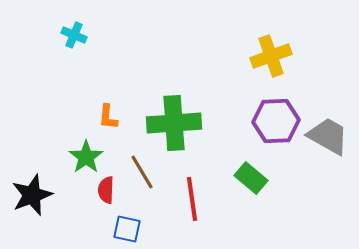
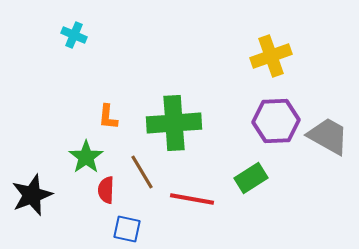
green rectangle: rotated 72 degrees counterclockwise
red line: rotated 72 degrees counterclockwise
